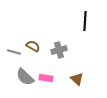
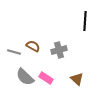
pink rectangle: rotated 24 degrees clockwise
